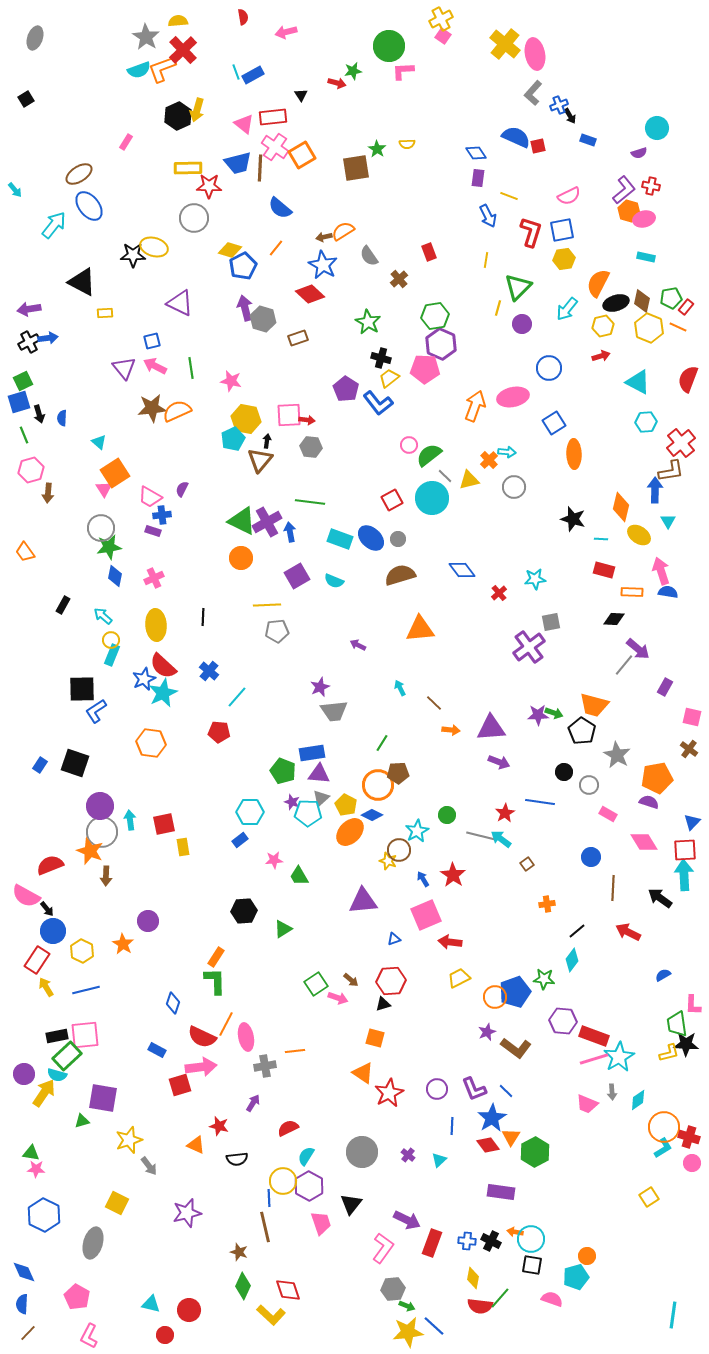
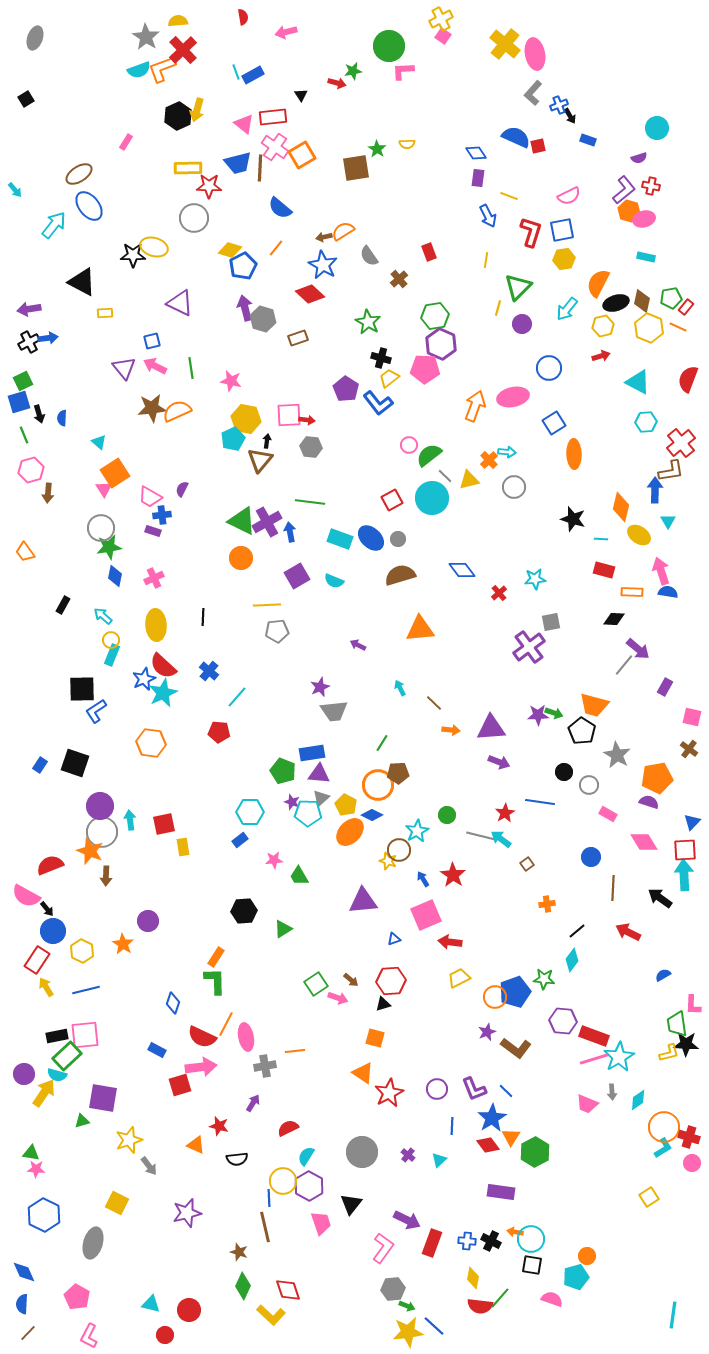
purple semicircle at (639, 153): moved 5 px down
